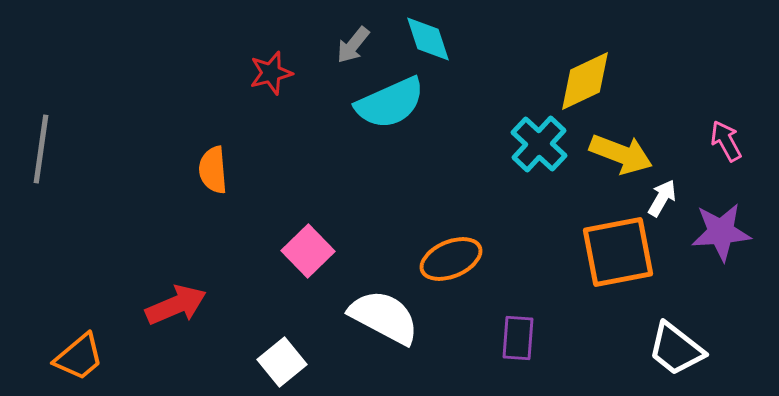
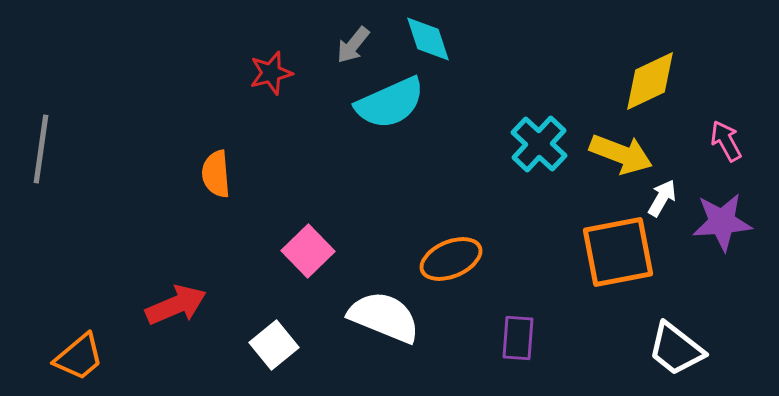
yellow diamond: moved 65 px right
orange semicircle: moved 3 px right, 4 px down
purple star: moved 1 px right, 10 px up
white semicircle: rotated 6 degrees counterclockwise
white square: moved 8 px left, 17 px up
